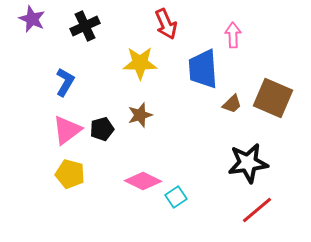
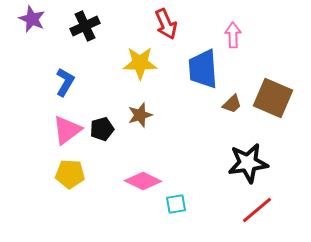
yellow pentagon: rotated 12 degrees counterclockwise
cyan square: moved 7 px down; rotated 25 degrees clockwise
